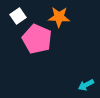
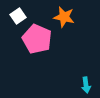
orange star: moved 5 px right; rotated 10 degrees clockwise
cyan arrow: rotated 70 degrees counterclockwise
